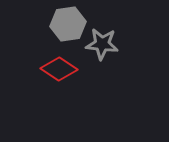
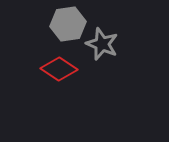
gray star: rotated 16 degrees clockwise
